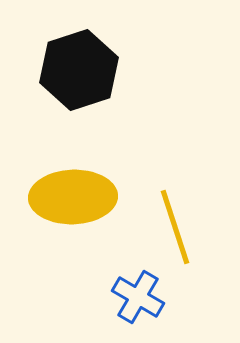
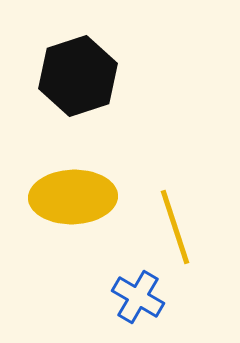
black hexagon: moved 1 px left, 6 px down
